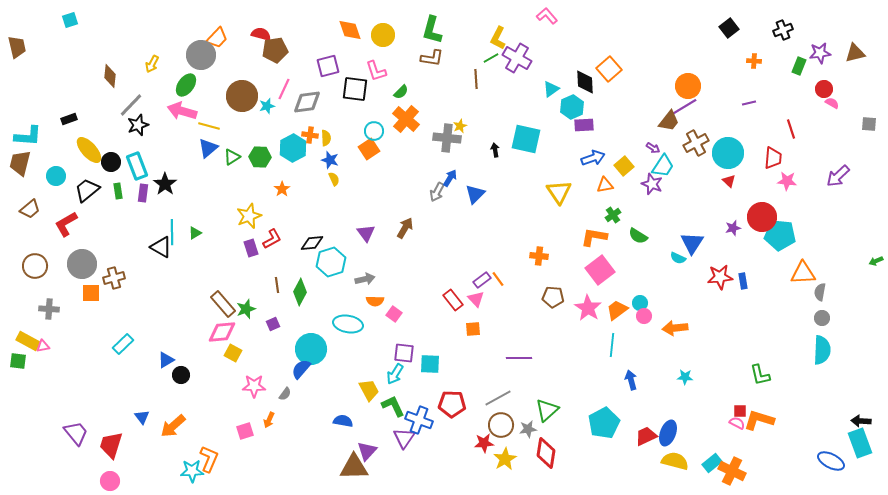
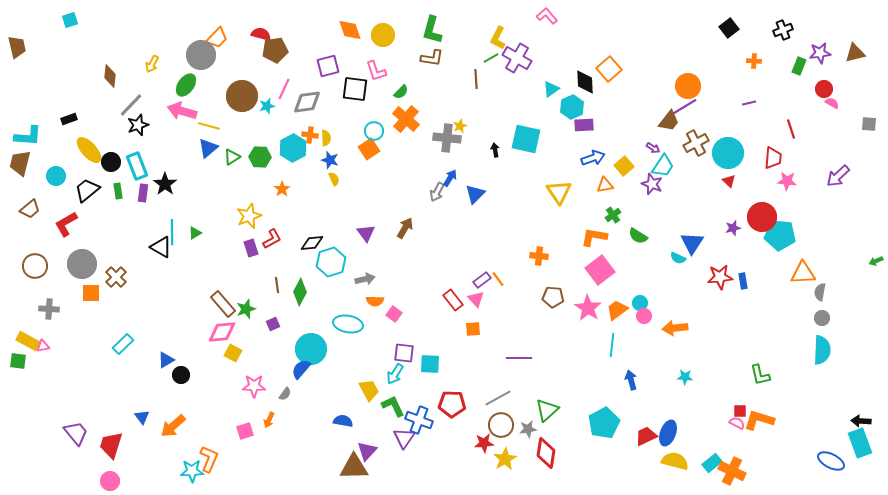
brown cross at (114, 278): moved 2 px right, 1 px up; rotated 30 degrees counterclockwise
